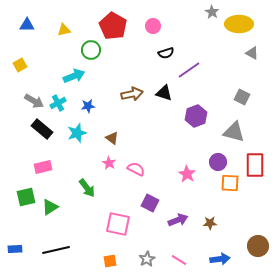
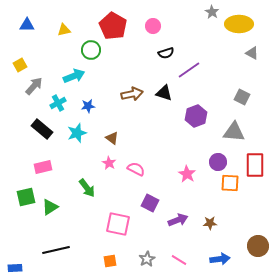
gray arrow at (34, 101): moved 15 px up; rotated 78 degrees counterclockwise
gray triangle at (234, 132): rotated 10 degrees counterclockwise
blue rectangle at (15, 249): moved 19 px down
